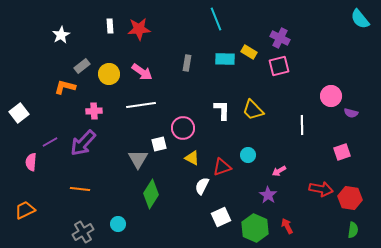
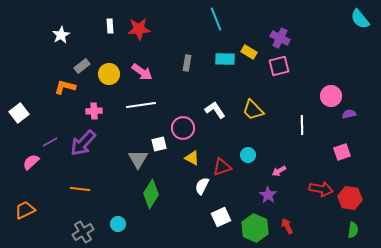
white L-shape at (222, 110): moved 7 px left; rotated 35 degrees counterclockwise
purple semicircle at (351, 113): moved 2 px left, 1 px down; rotated 152 degrees clockwise
pink semicircle at (31, 162): rotated 42 degrees clockwise
